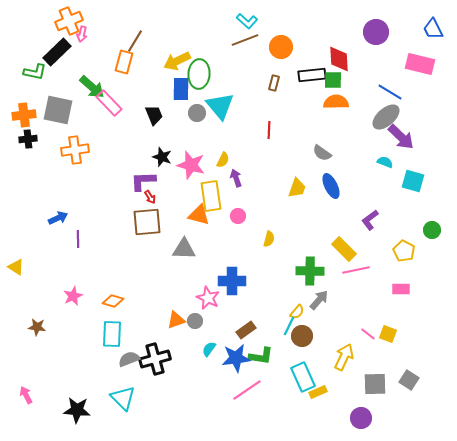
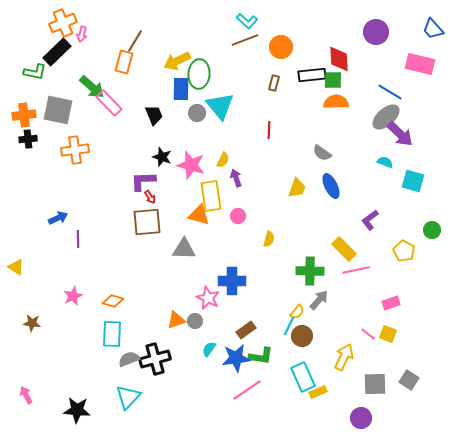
orange cross at (69, 21): moved 6 px left, 2 px down
blue trapezoid at (433, 29): rotated 15 degrees counterclockwise
purple arrow at (401, 137): moved 1 px left, 3 px up
pink rectangle at (401, 289): moved 10 px left, 14 px down; rotated 18 degrees counterclockwise
brown star at (37, 327): moved 5 px left, 4 px up
cyan triangle at (123, 398): moved 5 px right, 1 px up; rotated 28 degrees clockwise
